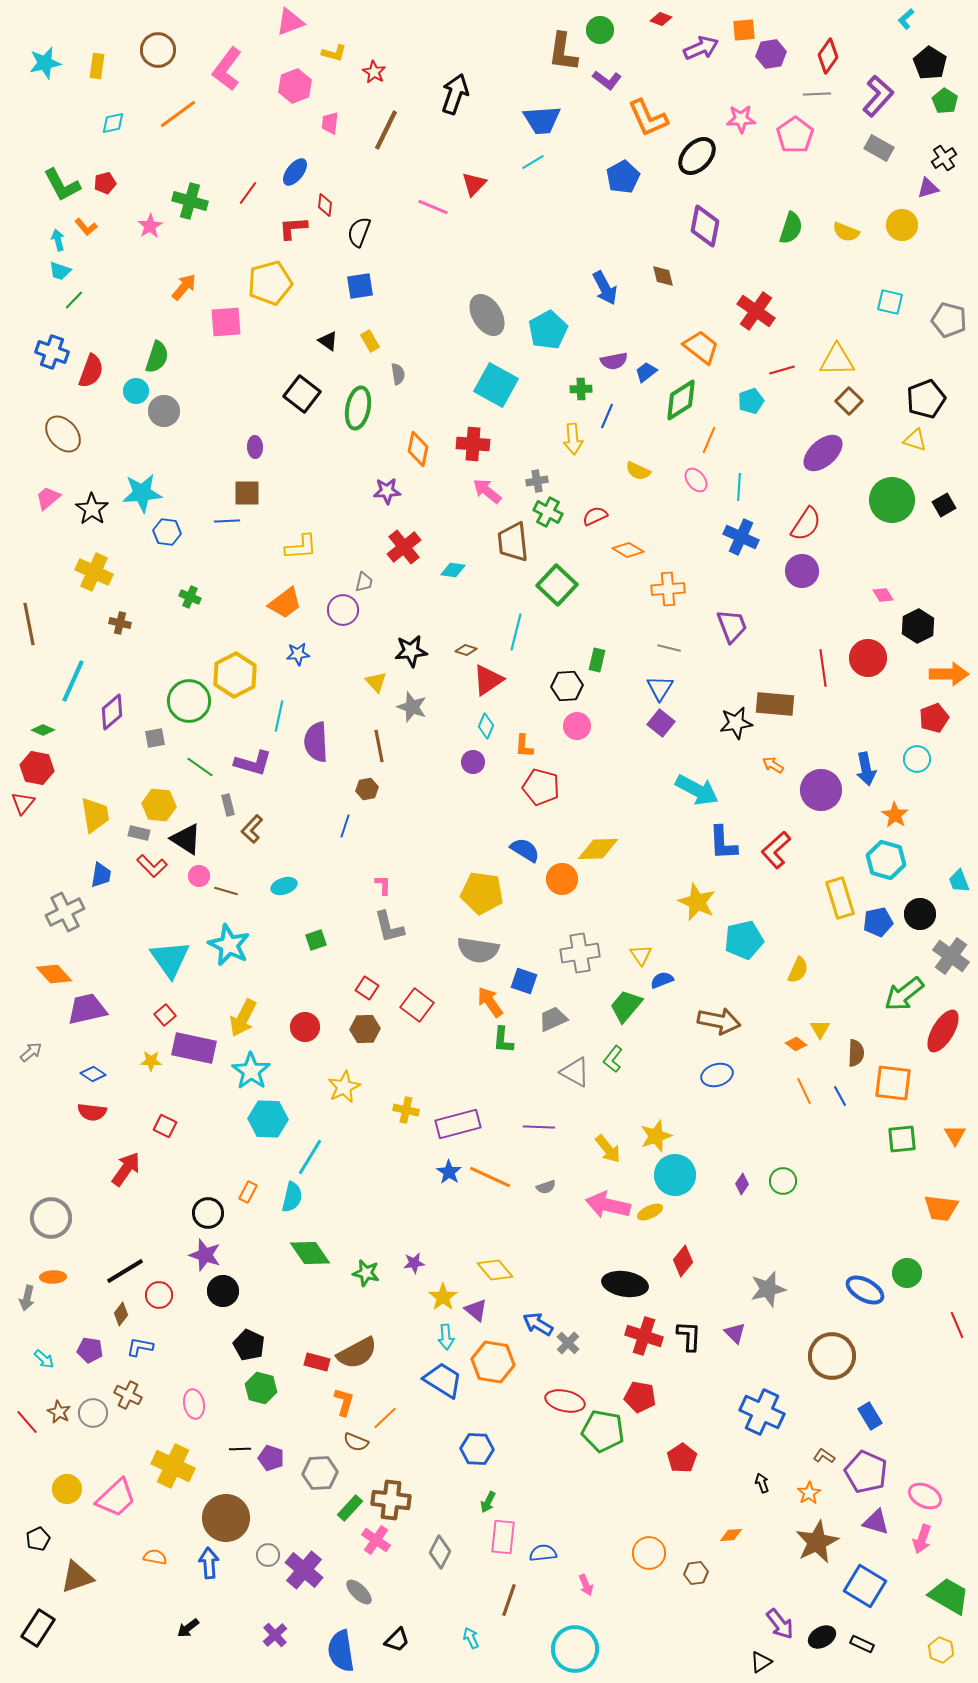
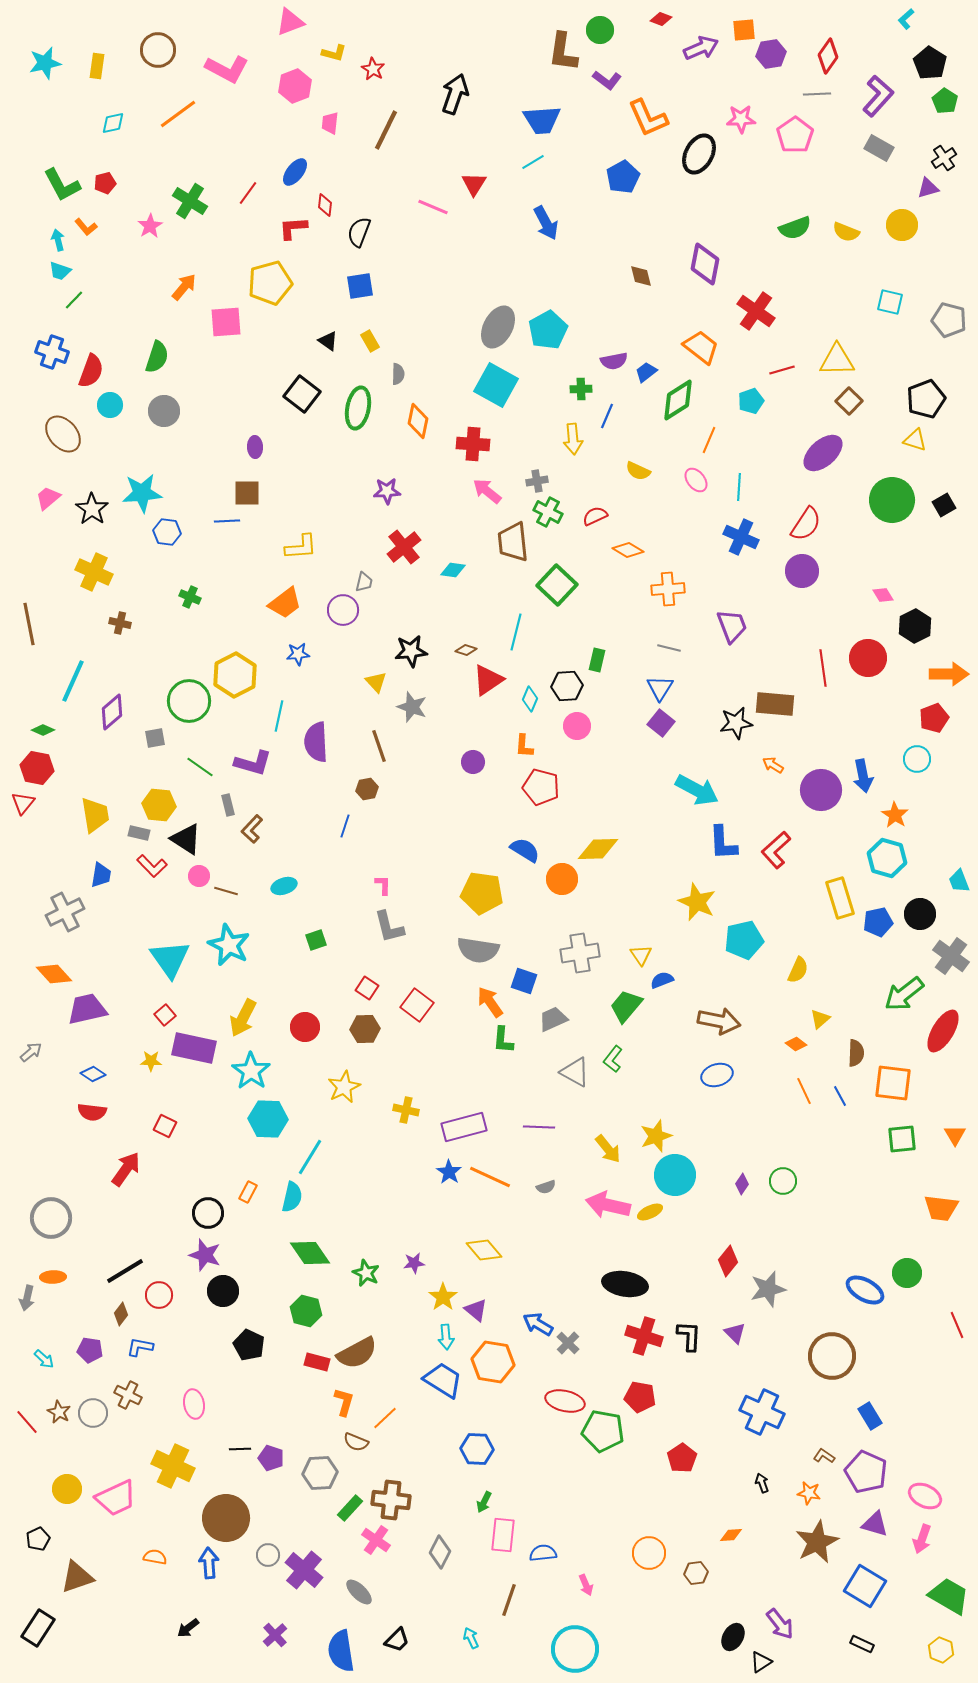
pink L-shape at (227, 69): rotated 99 degrees counterclockwise
red star at (374, 72): moved 1 px left, 3 px up
black ellipse at (697, 156): moved 2 px right, 2 px up; rotated 15 degrees counterclockwise
red triangle at (474, 184): rotated 12 degrees counterclockwise
green cross at (190, 201): rotated 16 degrees clockwise
purple diamond at (705, 226): moved 38 px down
green semicircle at (791, 228): moved 4 px right; rotated 52 degrees clockwise
brown diamond at (663, 276): moved 22 px left
blue arrow at (605, 288): moved 59 px left, 65 px up
gray ellipse at (487, 315): moved 11 px right, 12 px down; rotated 60 degrees clockwise
gray semicircle at (398, 374): rotated 10 degrees clockwise
cyan circle at (136, 391): moved 26 px left, 14 px down
green diamond at (681, 400): moved 3 px left
orange diamond at (418, 449): moved 28 px up
black hexagon at (918, 626): moved 3 px left
cyan diamond at (486, 726): moved 44 px right, 27 px up
brown line at (379, 746): rotated 8 degrees counterclockwise
blue arrow at (866, 769): moved 3 px left, 7 px down
cyan hexagon at (886, 860): moved 1 px right, 2 px up
yellow triangle at (820, 1029): moved 10 px up; rotated 20 degrees clockwise
purple rectangle at (458, 1124): moved 6 px right, 3 px down
red diamond at (683, 1261): moved 45 px right
yellow diamond at (495, 1270): moved 11 px left, 20 px up
green star at (366, 1273): rotated 12 degrees clockwise
green hexagon at (261, 1388): moved 45 px right, 77 px up
orange star at (809, 1493): rotated 30 degrees counterclockwise
pink trapezoid at (116, 1498): rotated 18 degrees clockwise
green arrow at (488, 1502): moved 4 px left
purple triangle at (876, 1522): moved 1 px left, 2 px down
pink rectangle at (503, 1537): moved 2 px up
black ellipse at (822, 1637): moved 89 px left; rotated 32 degrees counterclockwise
